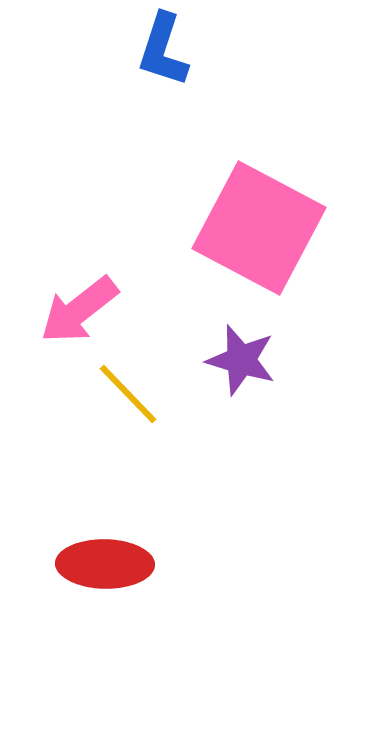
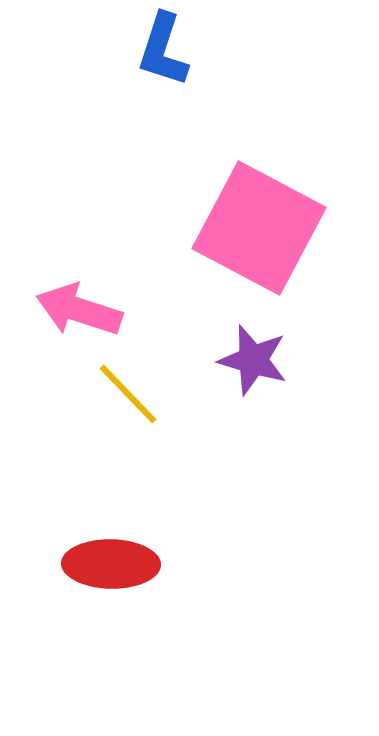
pink arrow: rotated 56 degrees clockwise
purple star: moved 12 px right
red ellipse: moved 6 px right
